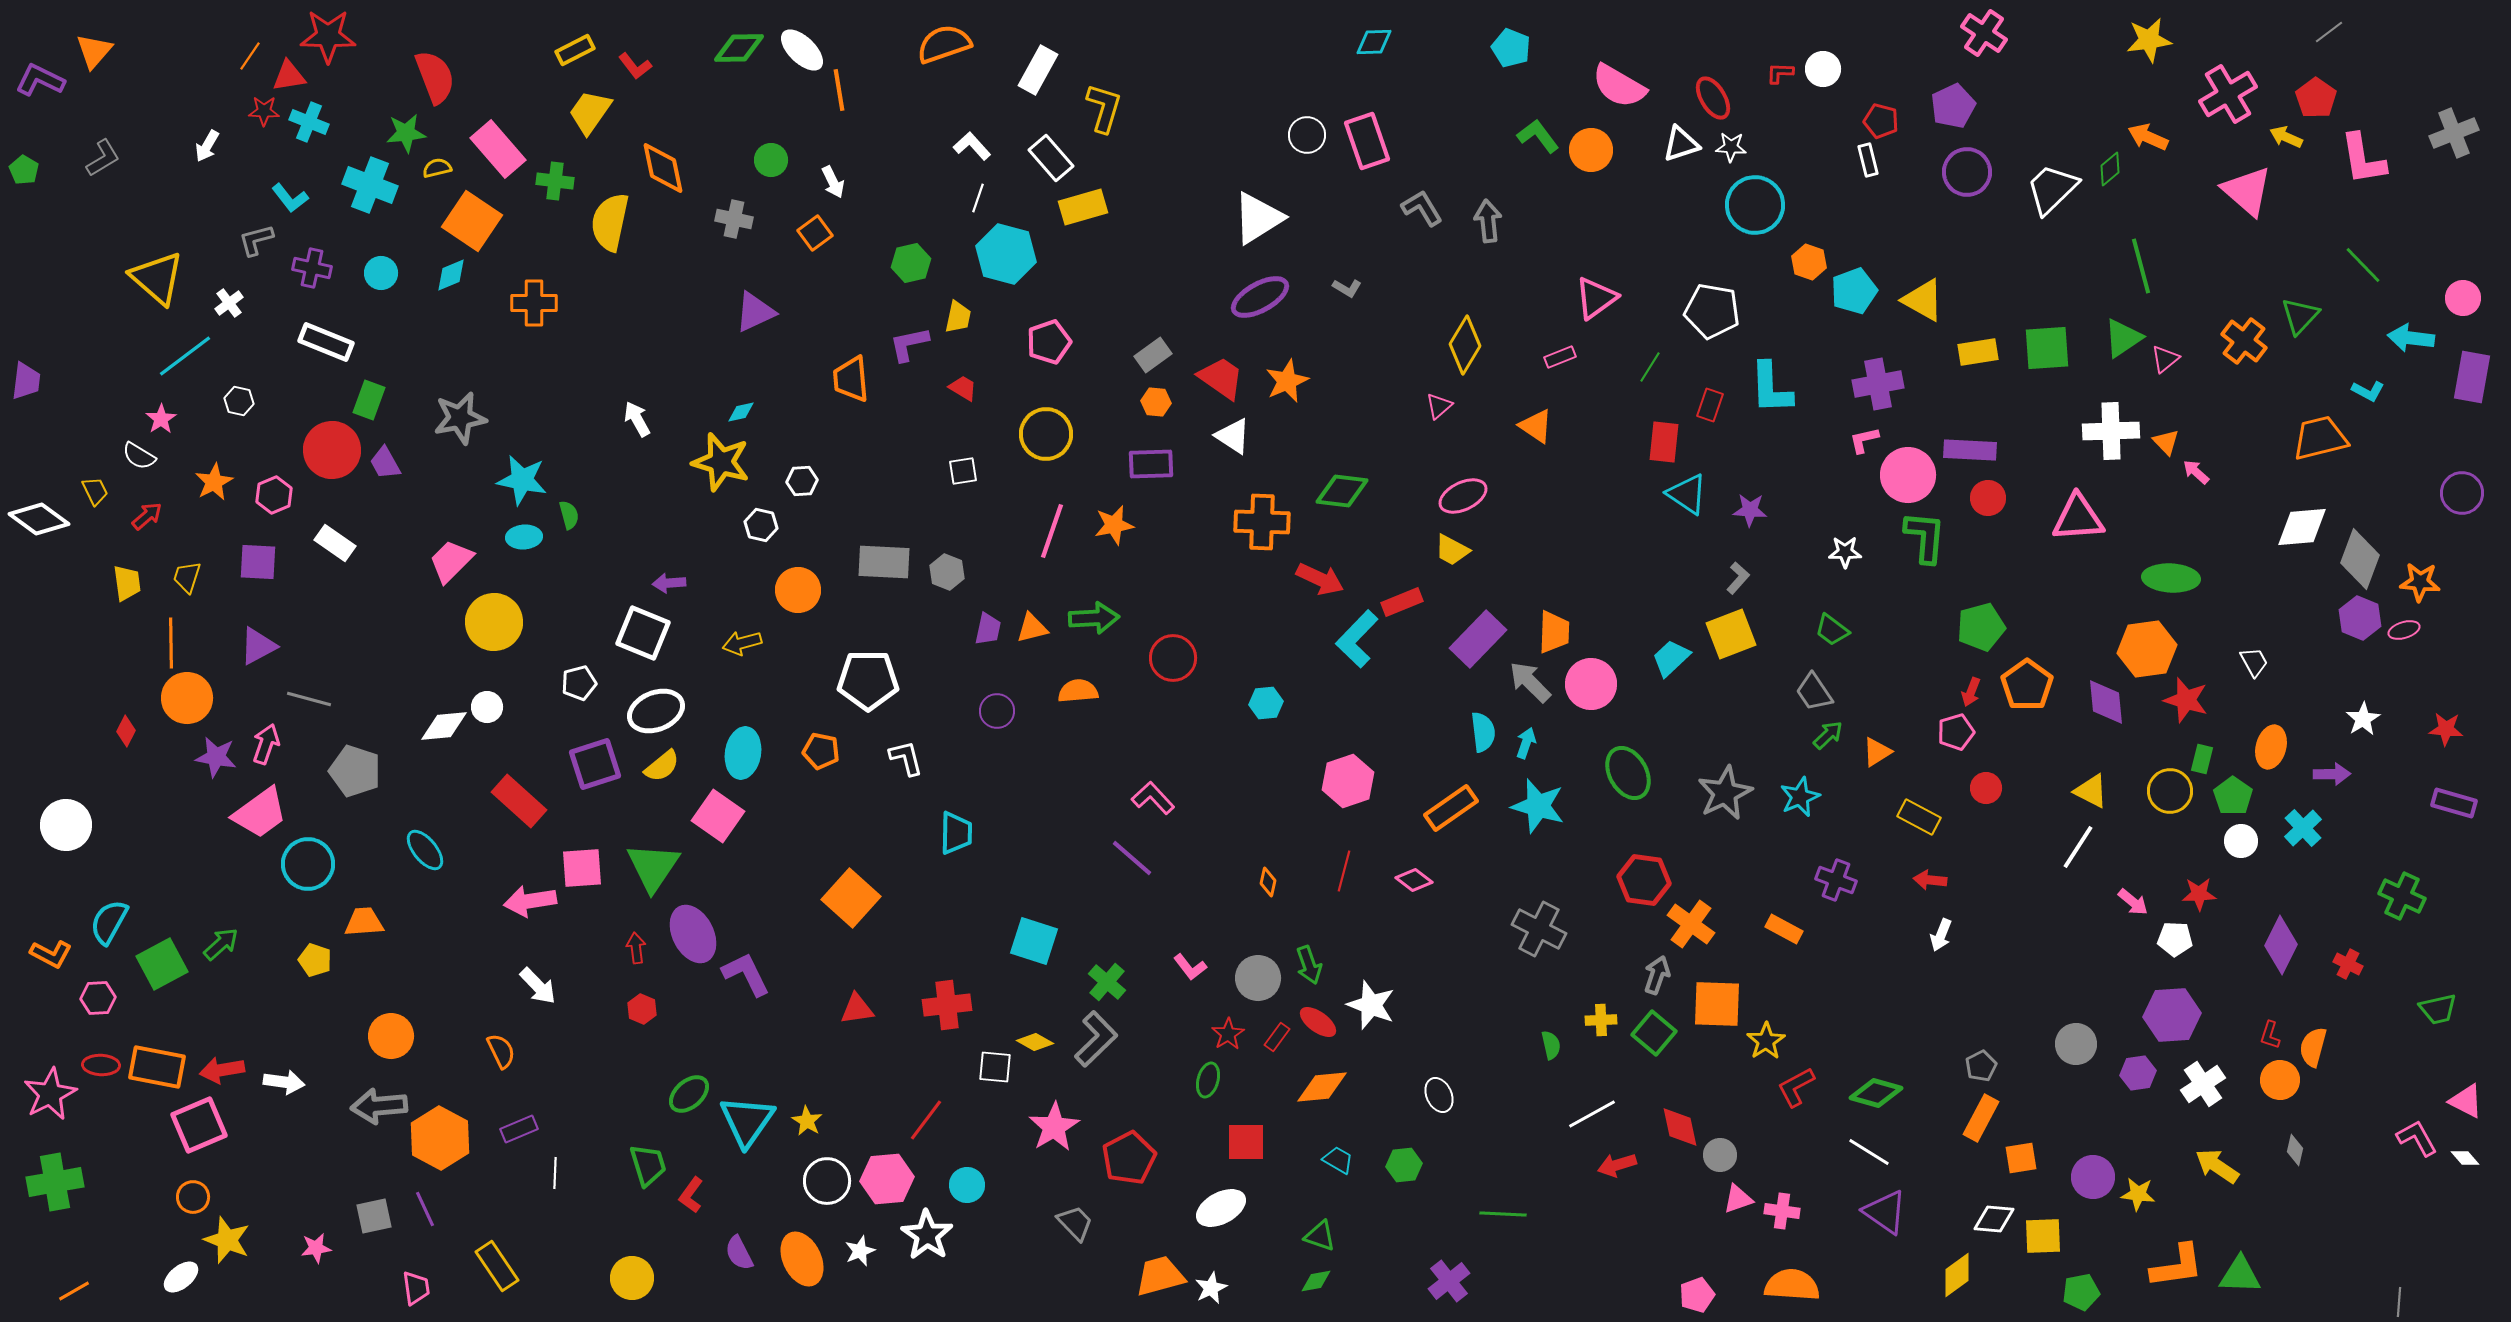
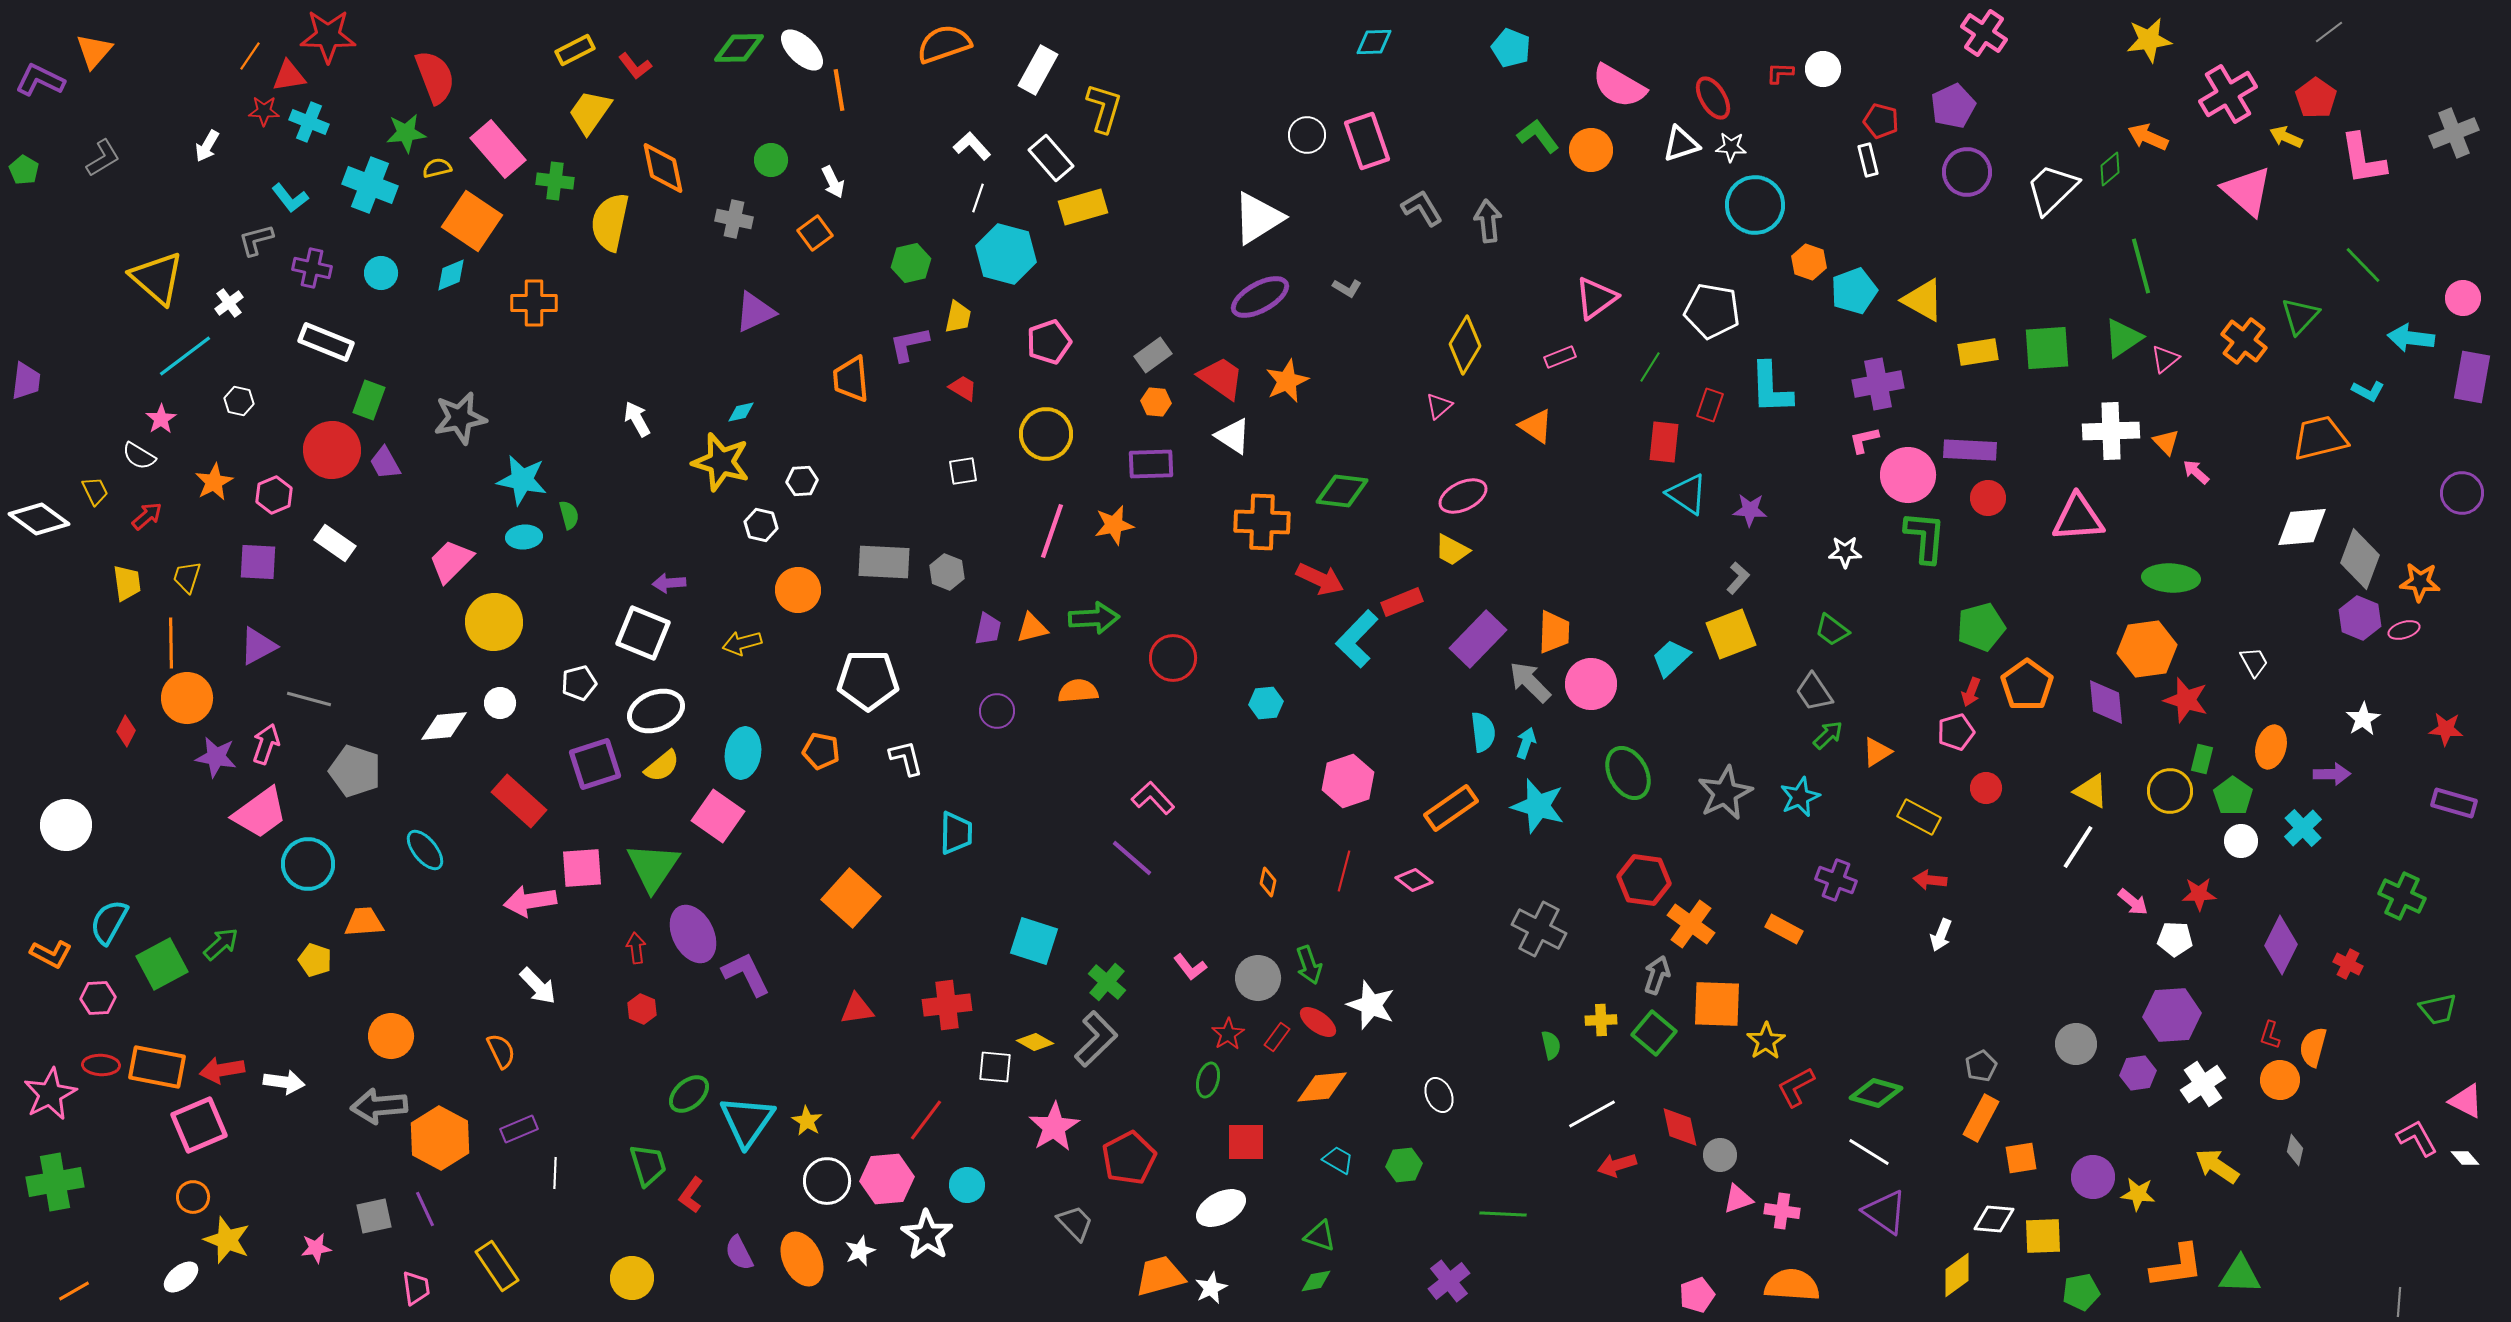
white circle at (487, 707): moved 13 px right, 4 px up
